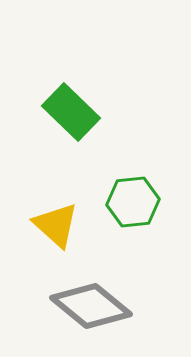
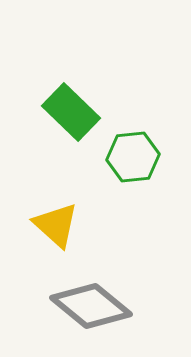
green hexagon: moved 45 px up
